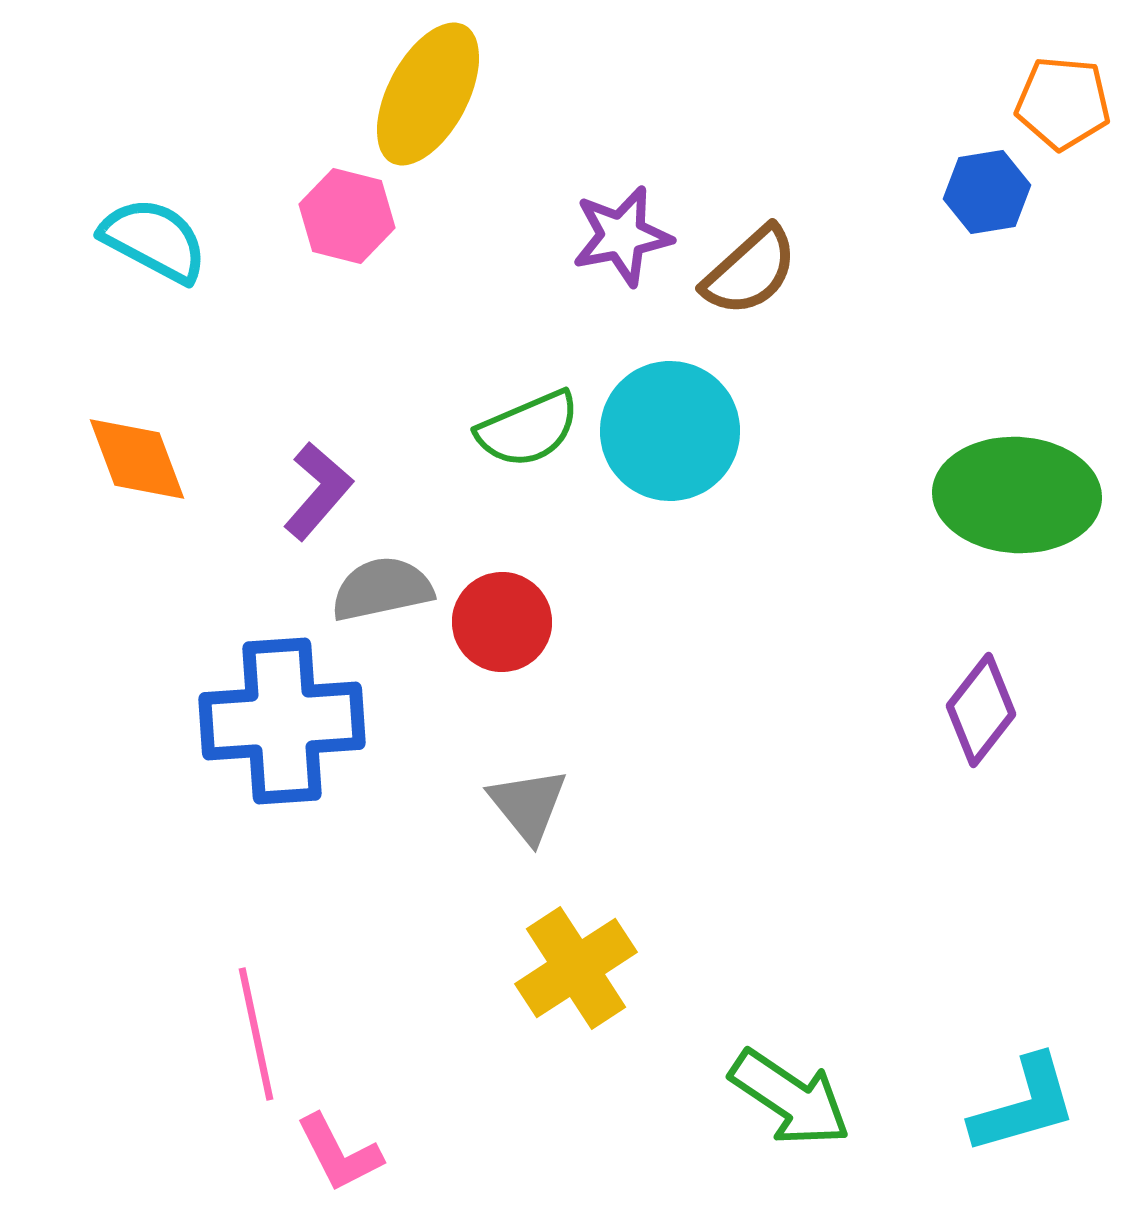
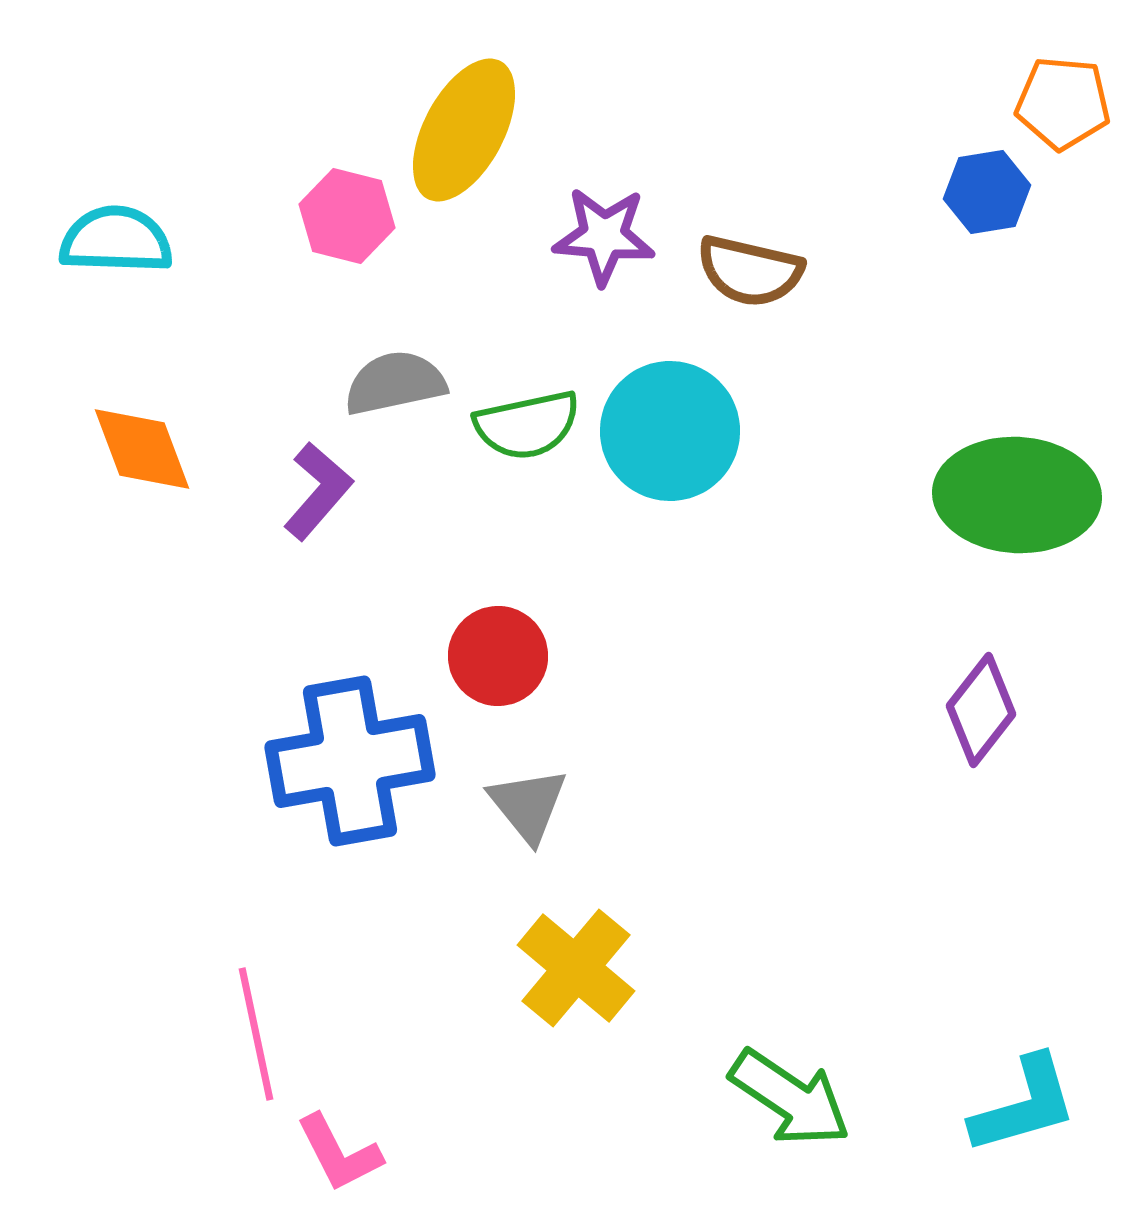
yellow ellipse: moved 36 px right, 36 px down
purple star: moved 18 px left; rotated 16 degrees clockwise
cyan semicircle: moved 38 px left; rotated 26 degrees counterclockwise
brown semicircle: rotated 55 degrees clockwise
green semicircle: moved 1 px left, 4 px up; rotated 11 degrees clockwise
orange diamond: moved 5 px right, 10 px up
gray semicircle: moved 13 px right, 206 px up
red circle: moved 4 px left, 34 px down
blue cross: moved 68 px right, 40 px down; rotated 6 degrees counterclockwise
yellow cross: rotated 17 degrees counterclockwise
